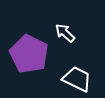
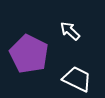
white arrow: moved 5 px right, 2 px up
